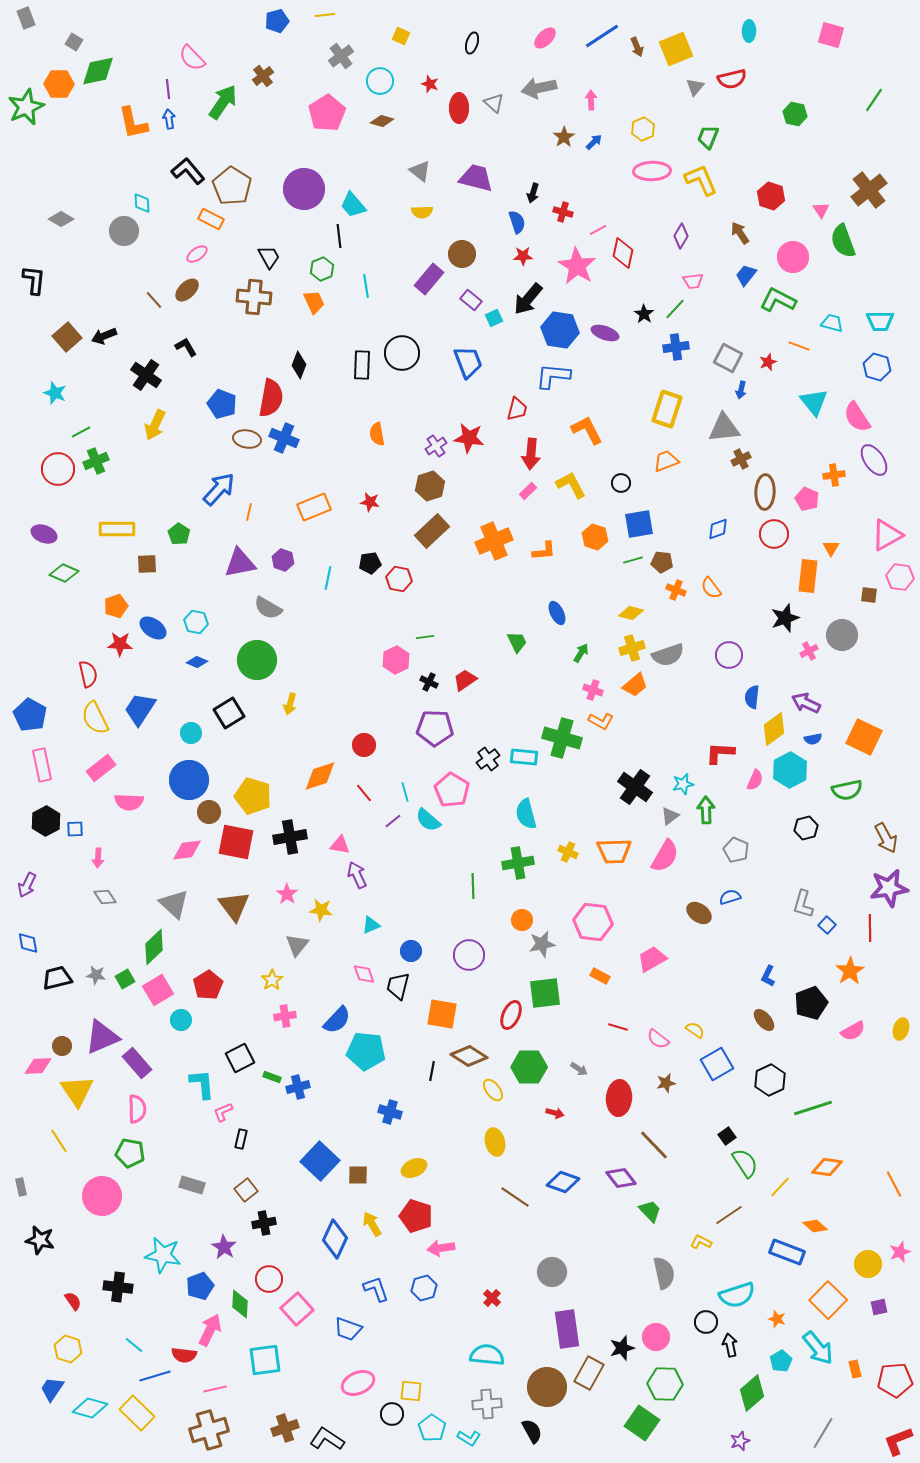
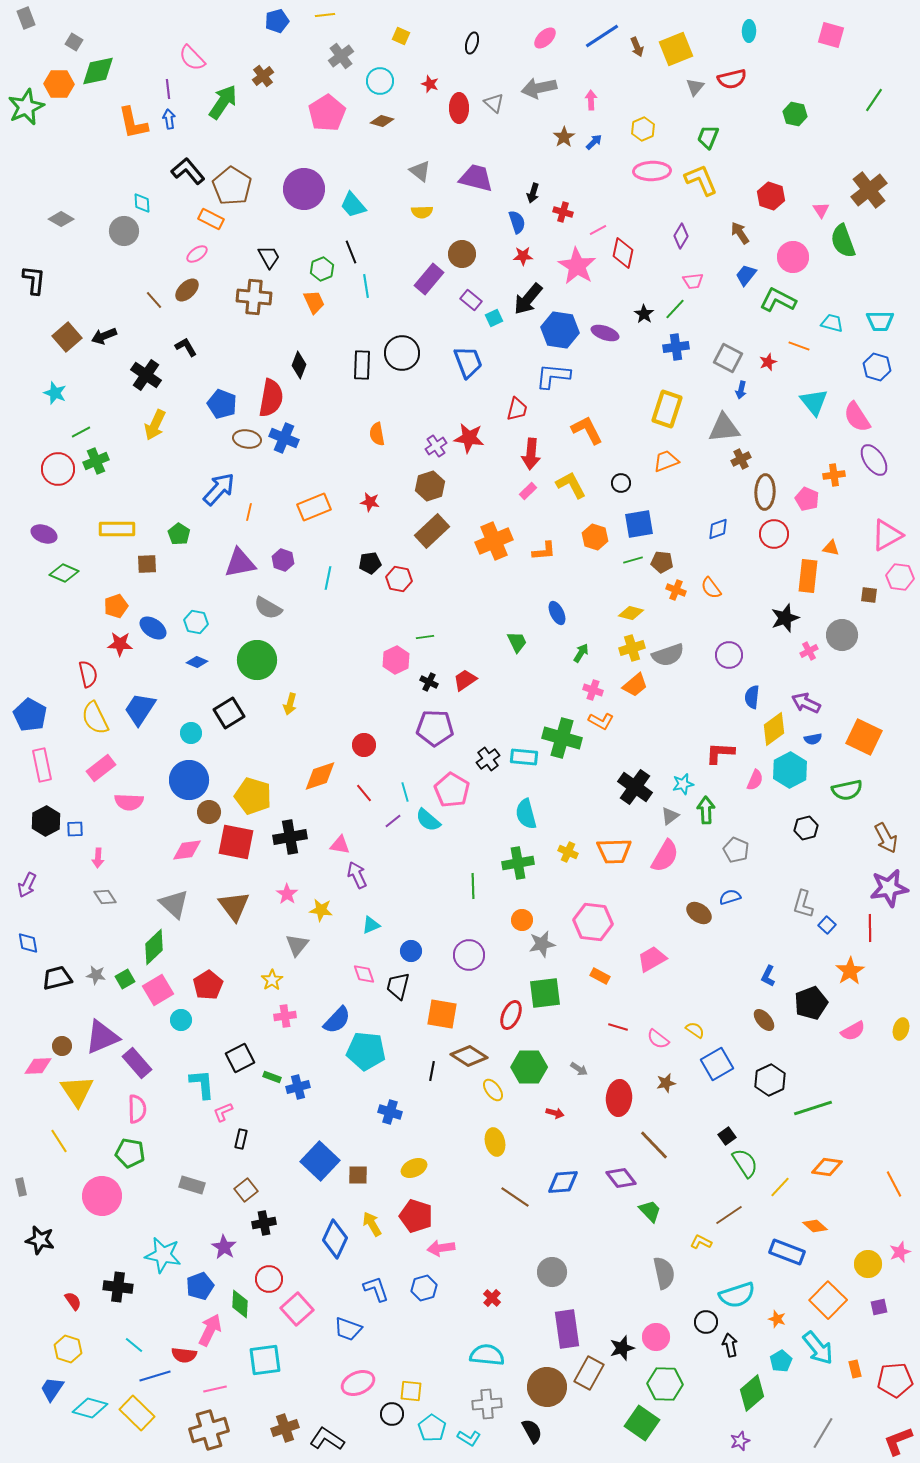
black line at (339, 236): moved 12 px right, 16 px down; rotated 15 degrees counterclockwise
orange triangle at (831, 548): rotated 48 degrees counterclockwise
blue diamond at (563, 1182): rotated 24 degrees counterclockwise
